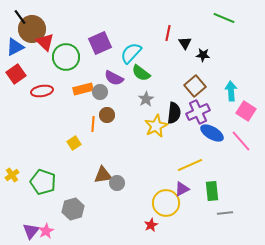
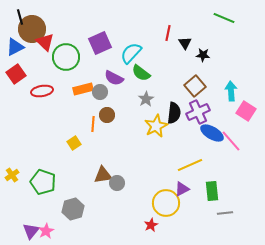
black line at (20, 17): rotated 21 degrees clockwise
pink line at (241, 141): moved 10 px left
